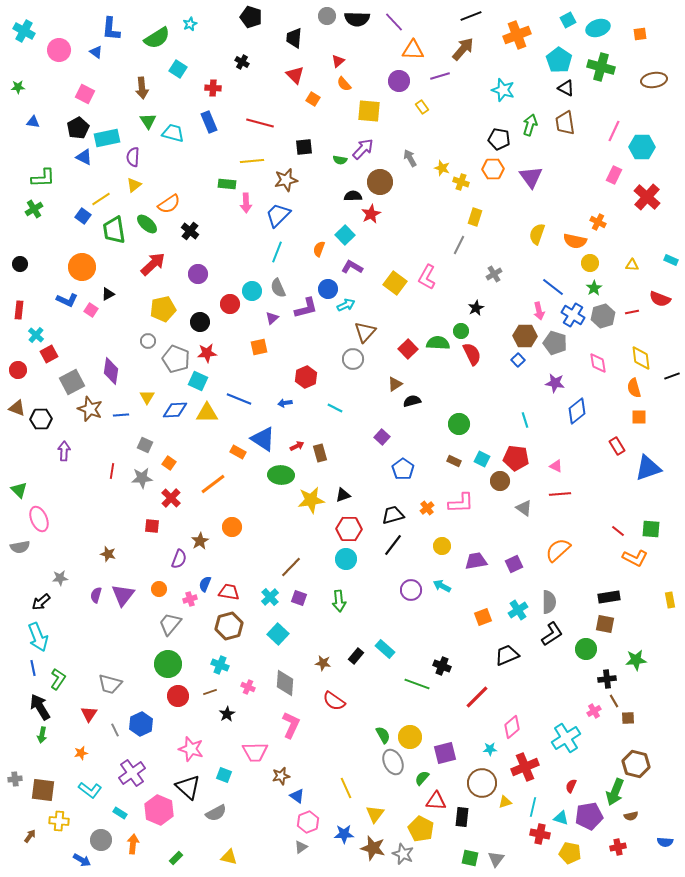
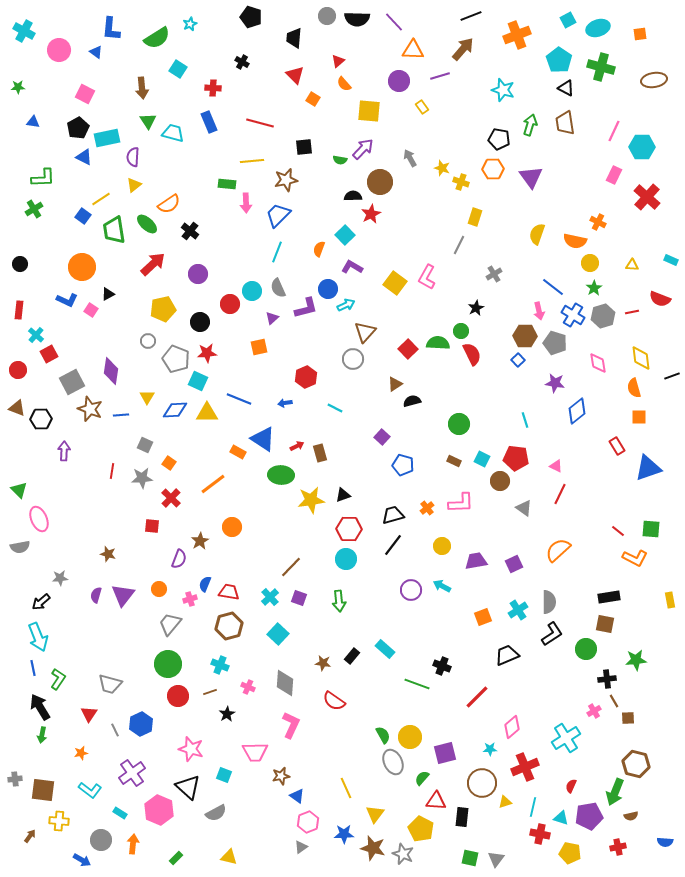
blue pentagon at (403, 469): moved 4 px up; rotated 20 degrees counterclockwise
red line at (560, 494): rotated 60 degrees counterclockwise
black rectangle at (356, 656): moved 4 px left
